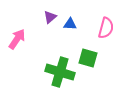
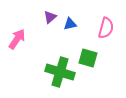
blue triangle: rotated 16 degrees counterclockwise
